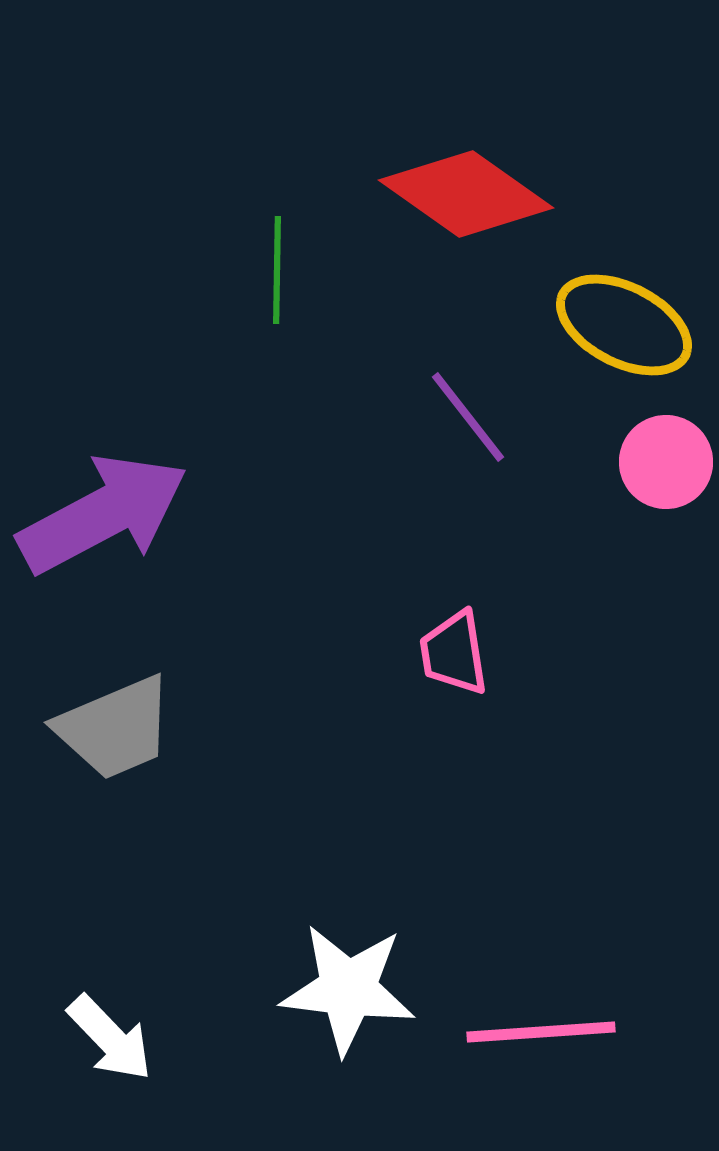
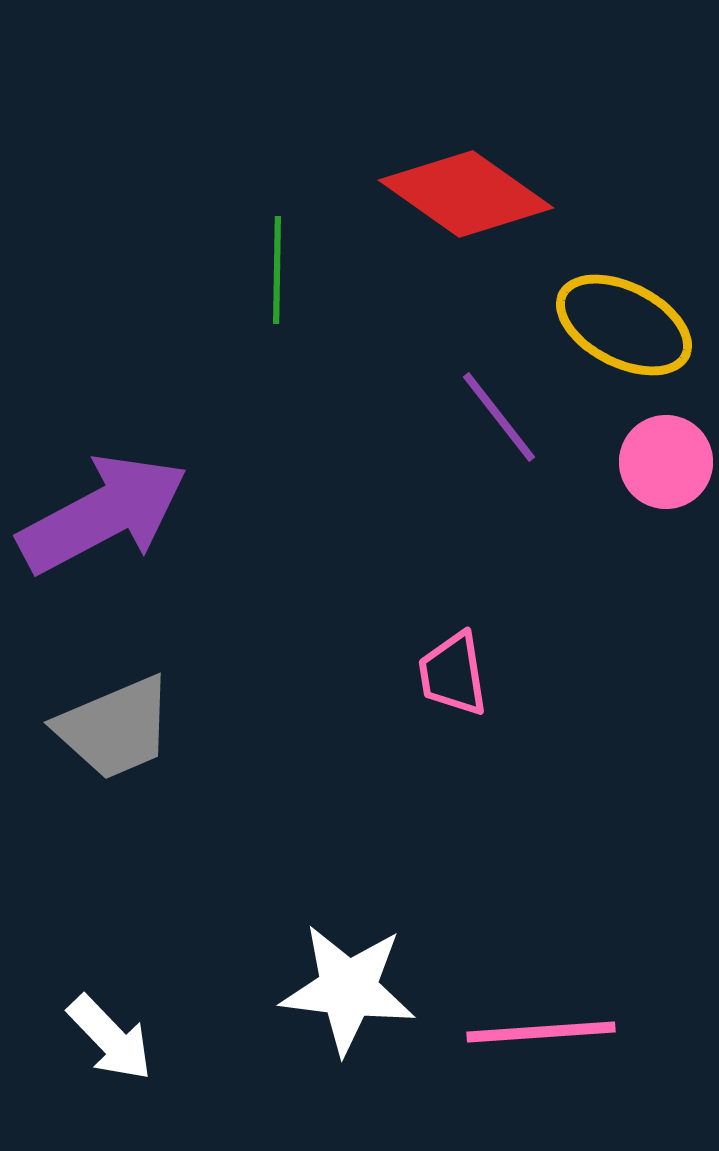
purple line: moved 31 px right
pink trapezoid: moved 1 px left, 21 px down
